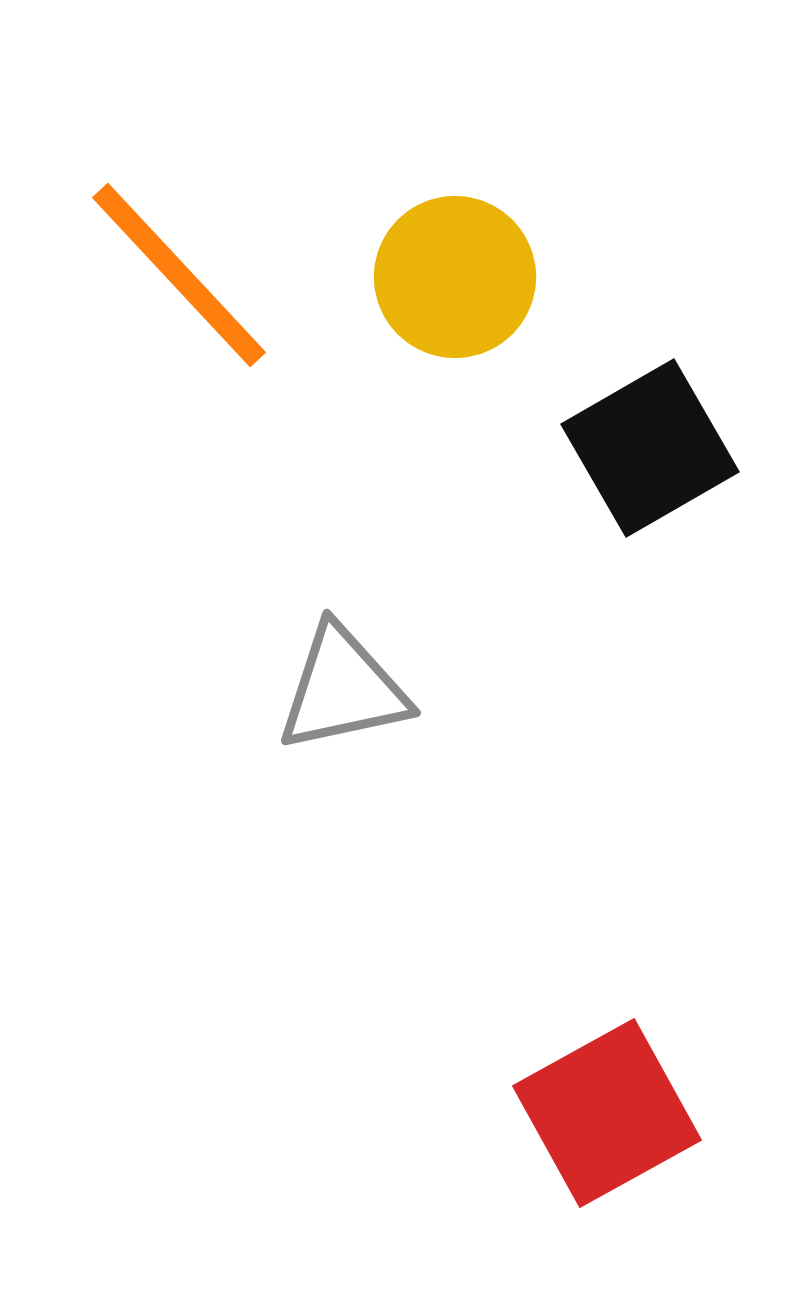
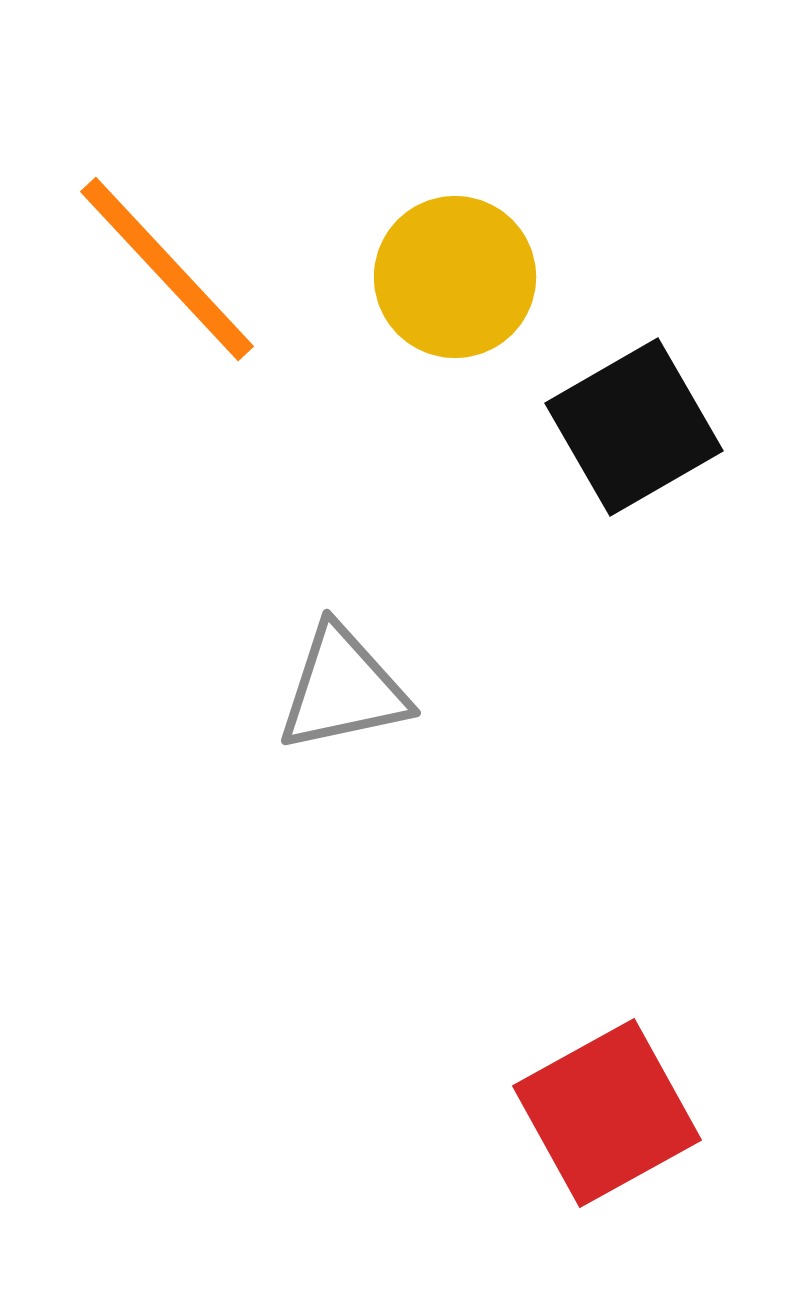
orange line: moved 12 px left, 6 px up
black square: moved 16 px left, 21 px up
